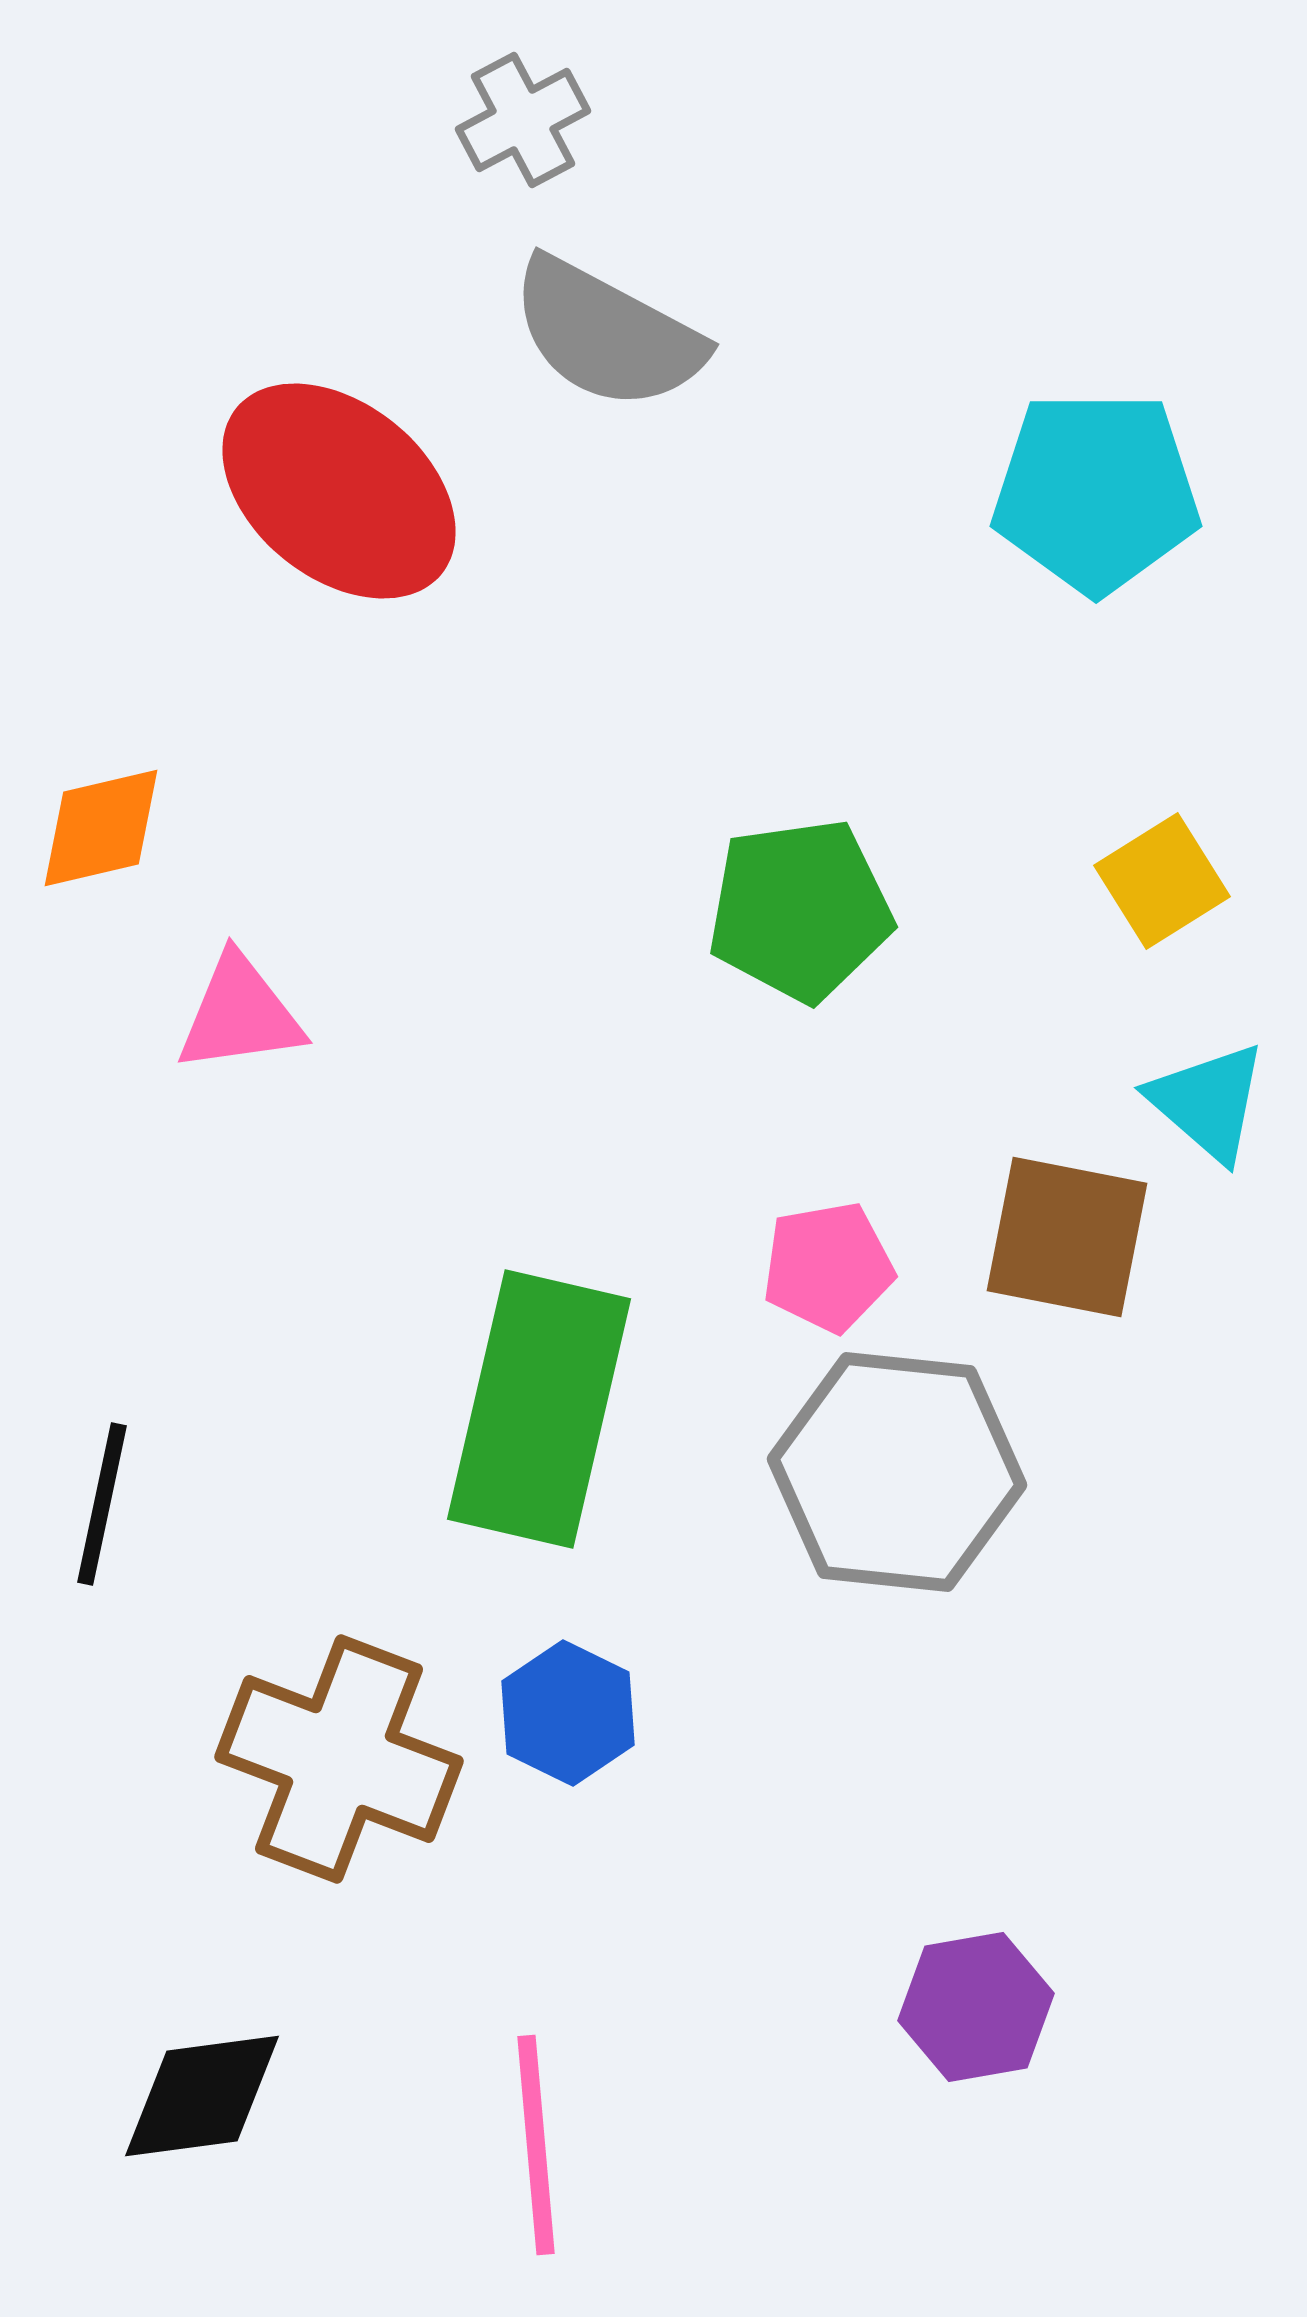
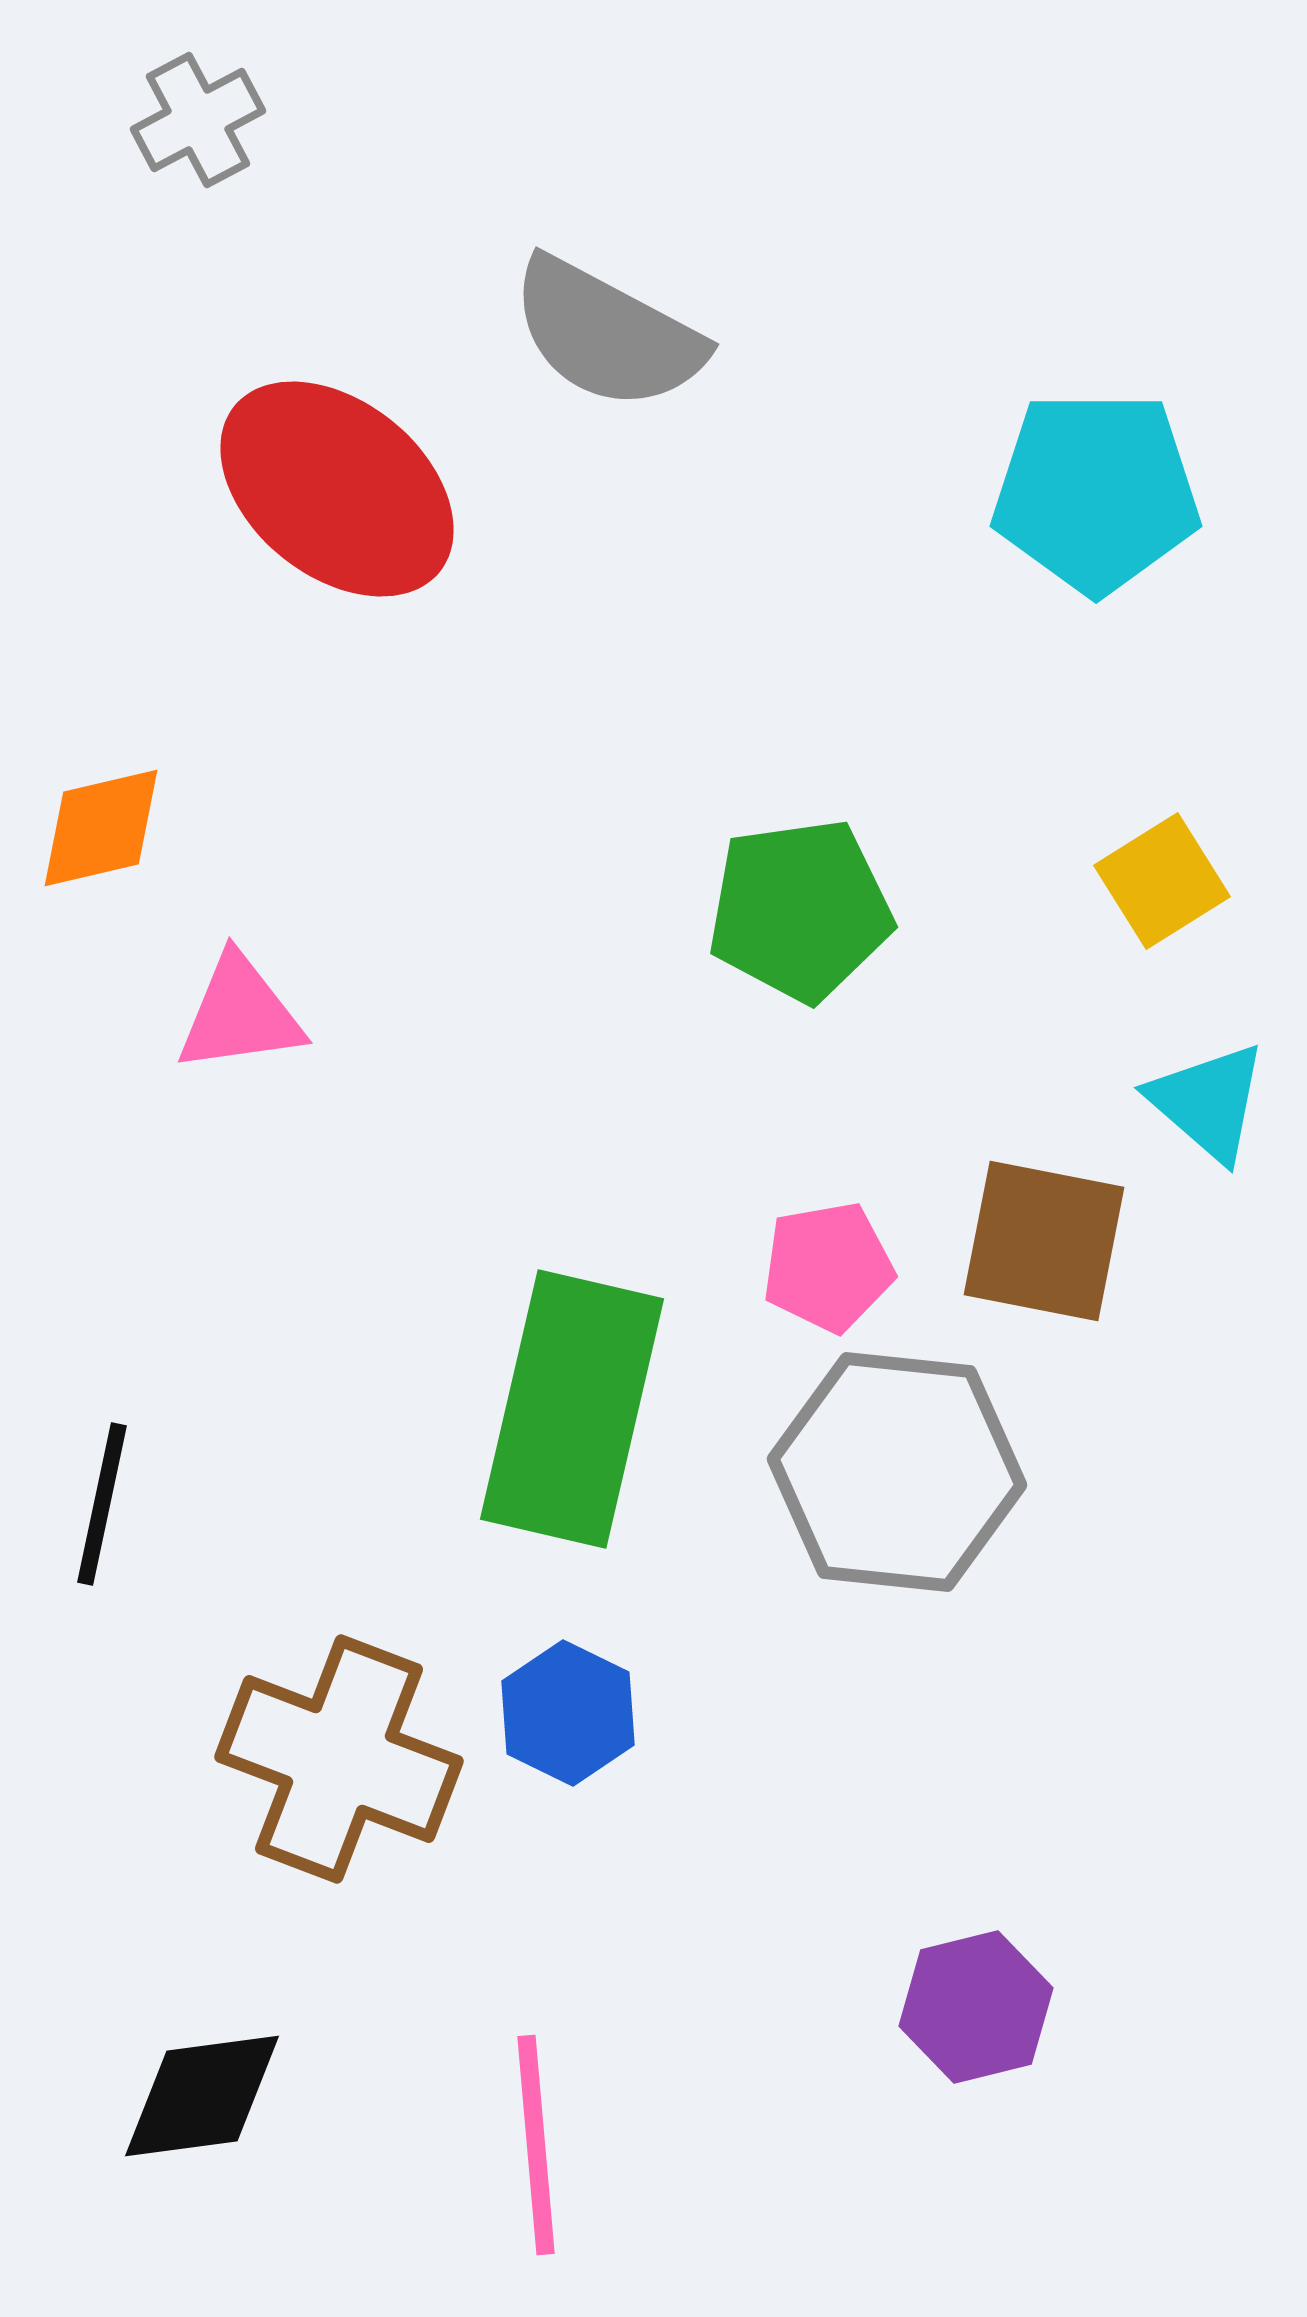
gray cross: moved 325 px left
red ellipse: moved 2 px left, 2 px up
brown square: moved 23 px left, 4 px down
green rectangle: moved 33 px right
purple hexagon: rotated 4 degrees counterclockwise
